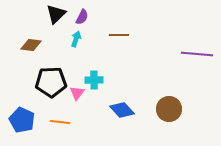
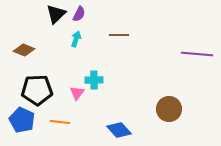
purple semicircle: moved 3 px left, 3 px up
brown diamond: moved 7 px left, 5 px down; rotated 15 degrees clockwise
black pentagon: moved 14 px left, 8 px down
blue diamond: moved 3 px left, 20 px down
